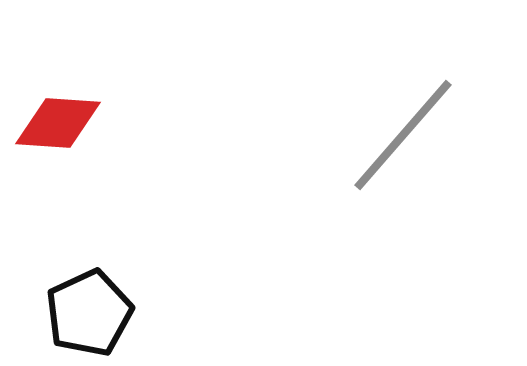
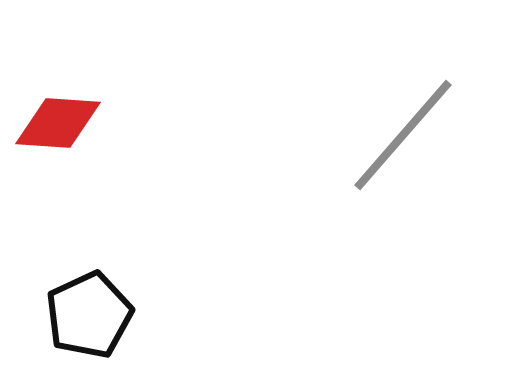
black pentagon: moved 2 px down
